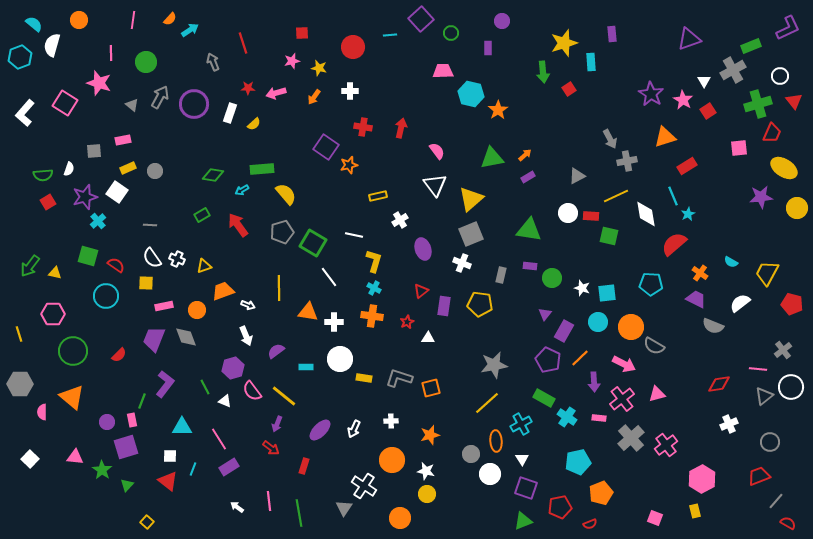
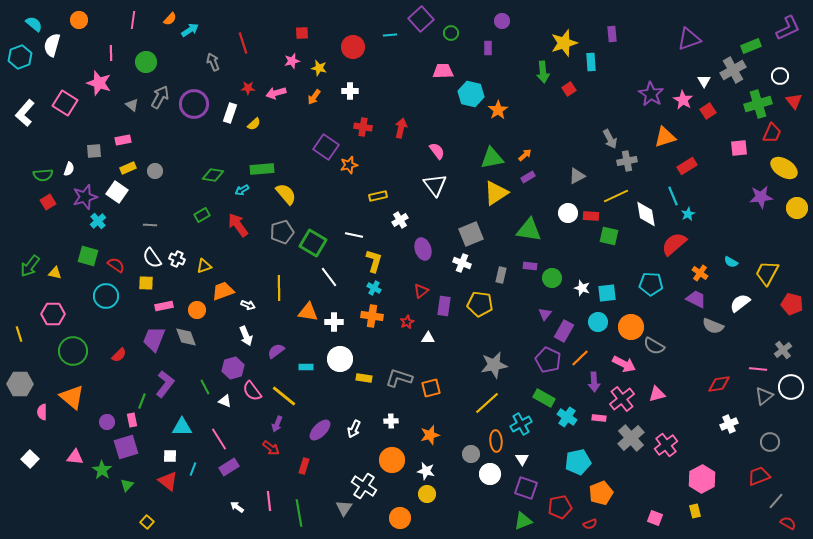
yellow triangle at (471, 199): moved 25 px right, 6 px up; rotated 8 degrees clockwise
